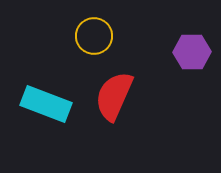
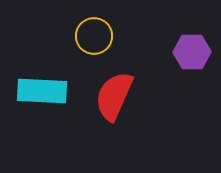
cyan rectangle: moved 4 px left, 13 px up; rotated 18 degrees counterclockwise
